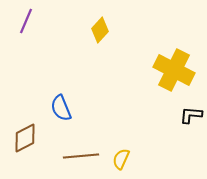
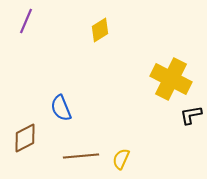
yellow diamond: rotated 15 degrees clockwise
yellow cross: moved 3 px left, 9 px down
black L-shape: rotated 15 degrees counterclockwise
